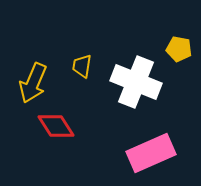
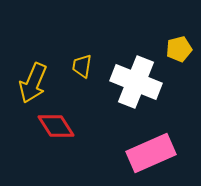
yellow pentagon: rotated 25 degrees counterclockwise
